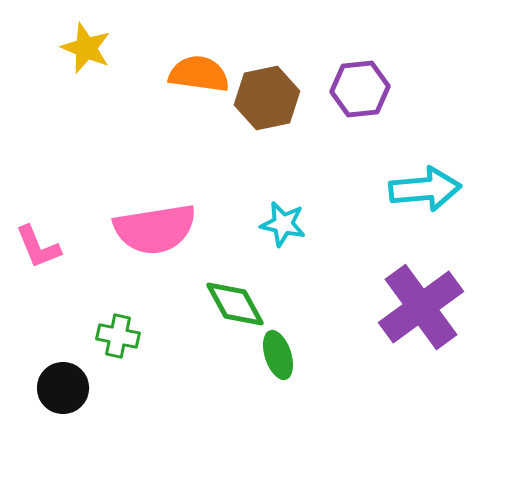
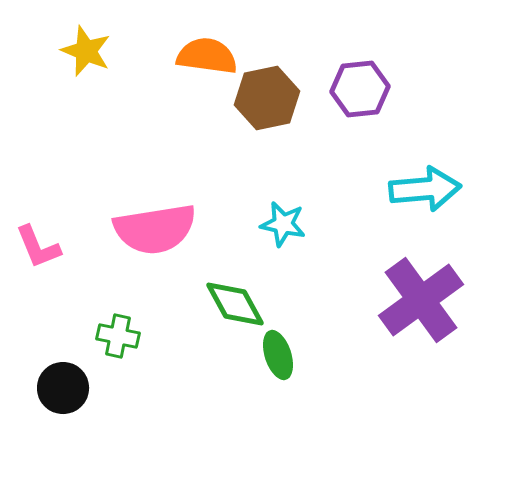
yellow star: moved 3 px down
orange semicircle: moved 8 px right, 18 px up
purple cross: moved 7 px up
